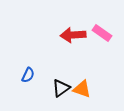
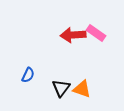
pink rectangle: moved 6 px left
black triangle: rotated 18 degrees counterclockwise
